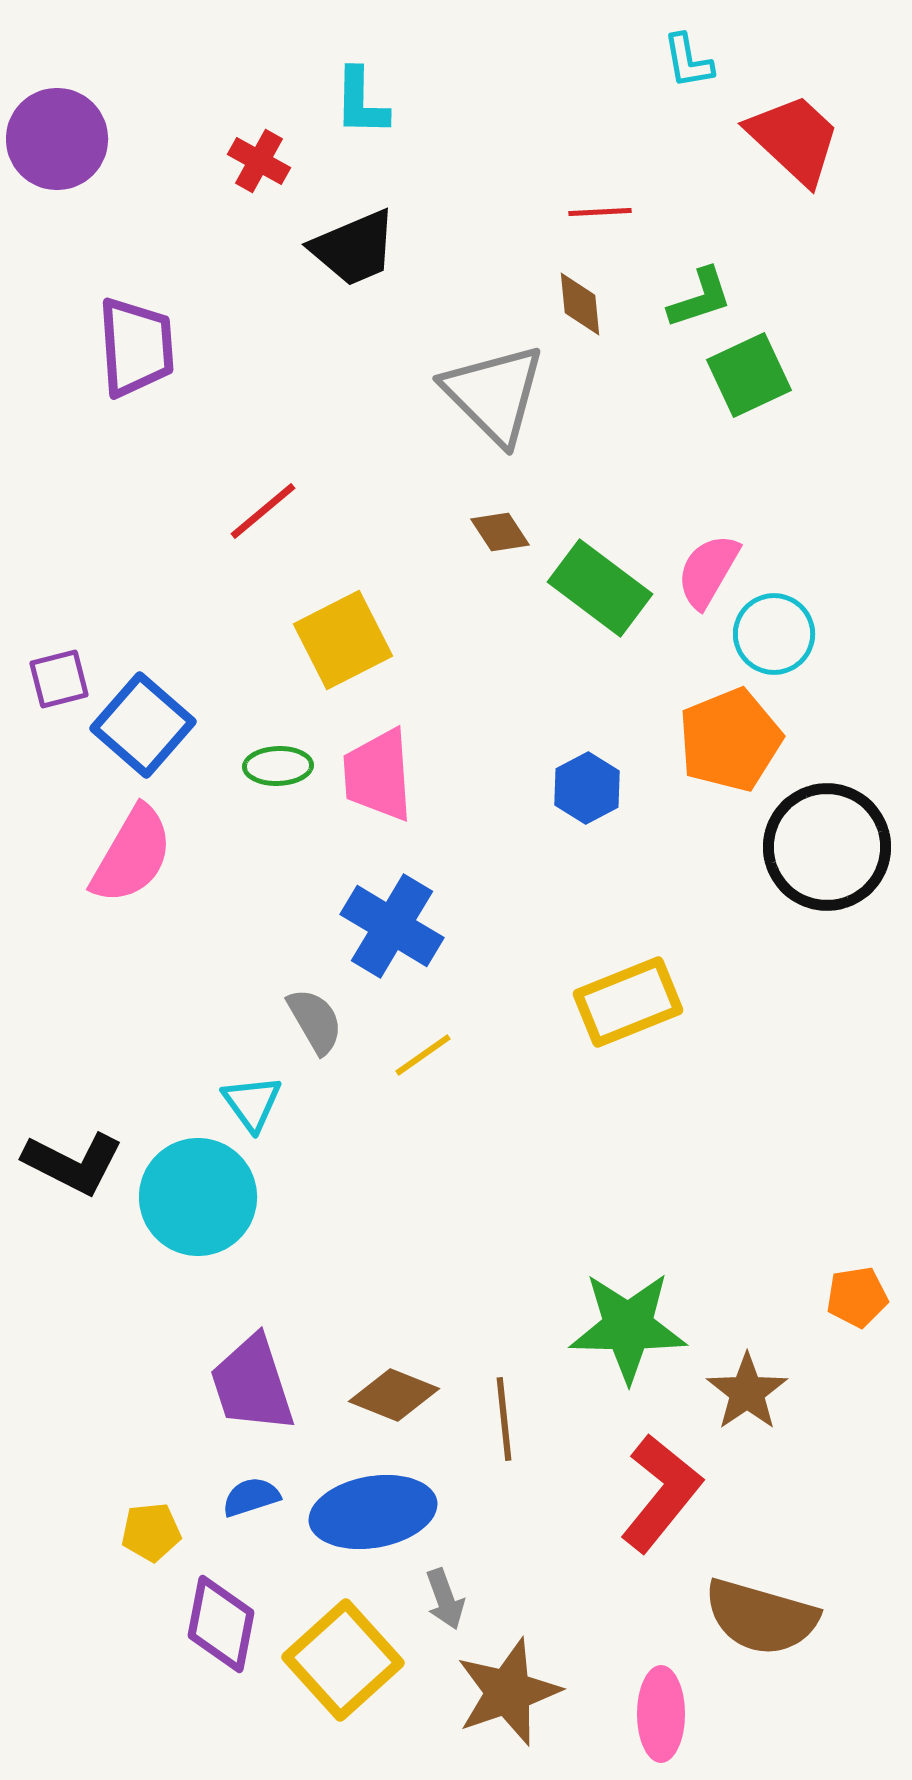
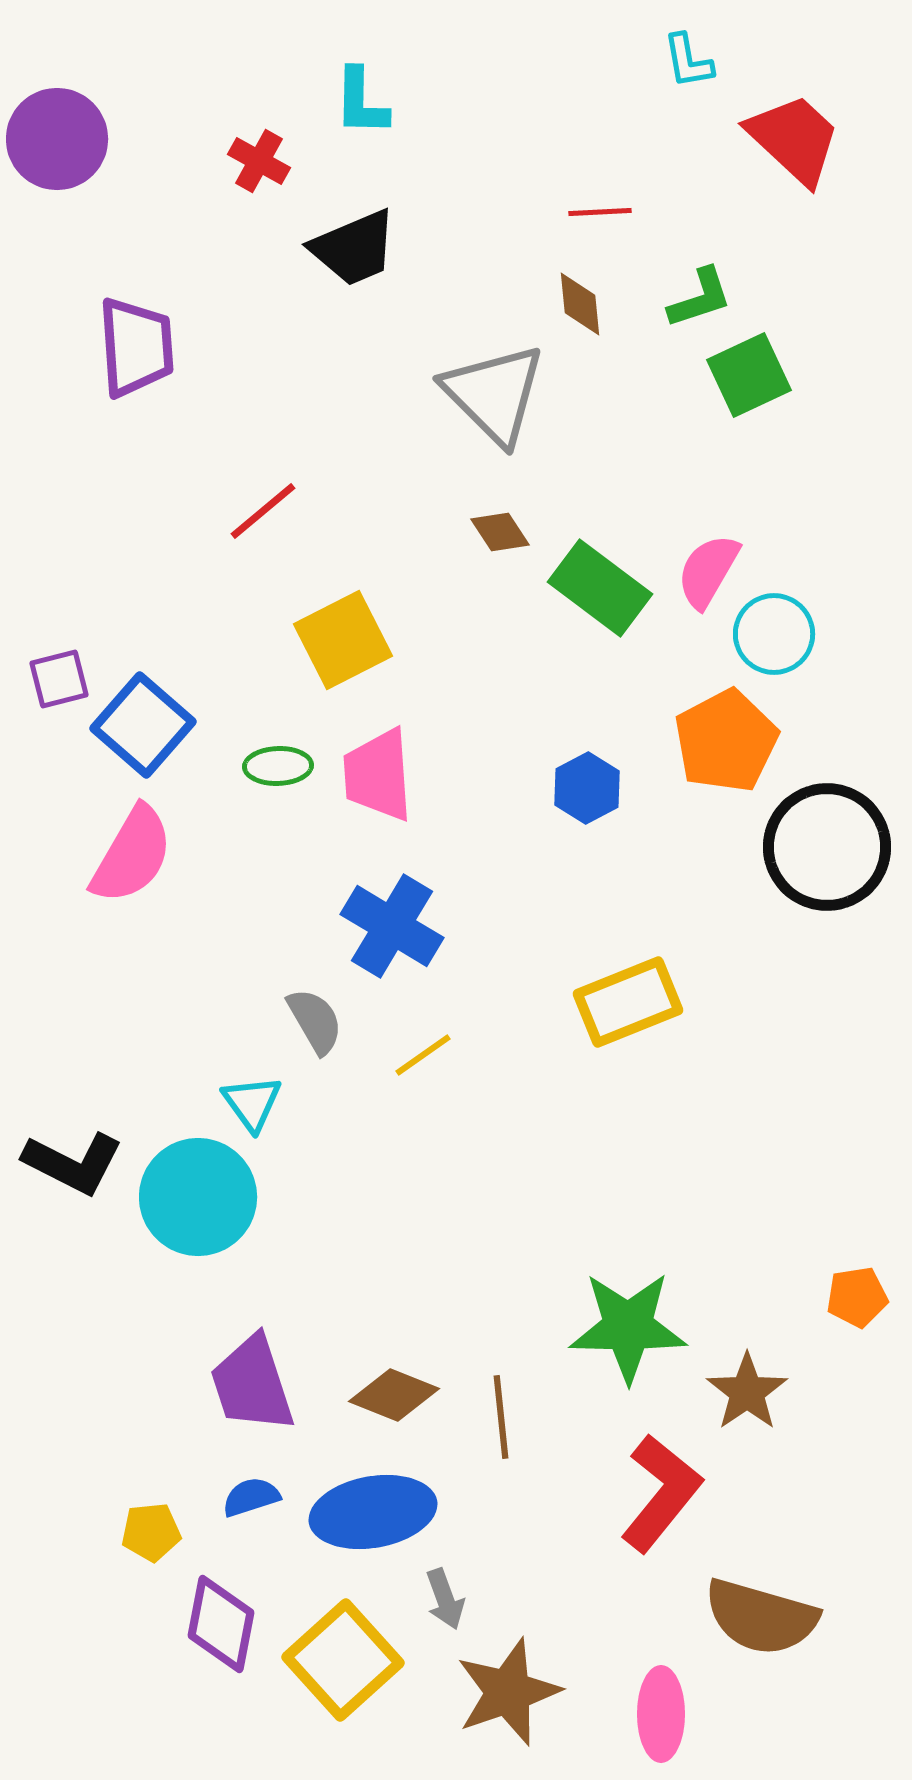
orange pentagon at (730, 740): moved 4 px left, 1 px down; rotated 6 degrees counterclockwise
brown line at (504, 1419): moved 3 px left, 2 px up
